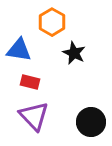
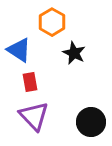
blue triangle: rotated 24 degrees clockwise
red rectangle: rotated 66 degrees clockwise
